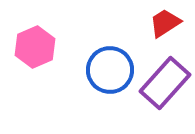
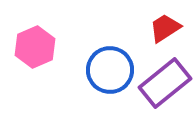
red trapezoid: moved 5 px down
purple rectangle: rotated 9 degrees clockwise
